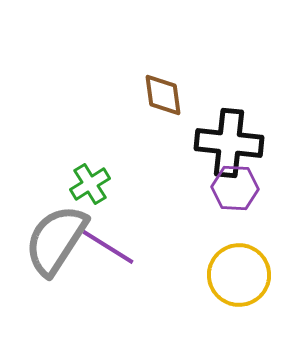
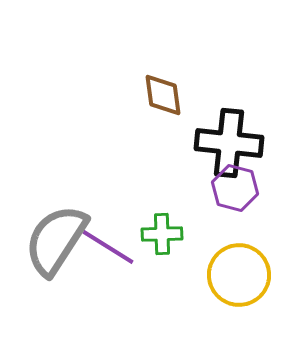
green cross: moved 72 px right, 50 px down; rotated 30 degrees clockwise
purple hexagon: rotated 12 degrees clockwise
